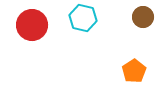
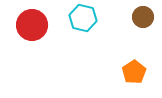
orange pentagon: moved 1 px down
